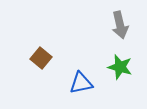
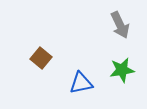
gray arrow: rotated 12 degrees counterclockwise
green star: moved 2 px right, 3 px down; rotated 25 degrees counterclockwise
